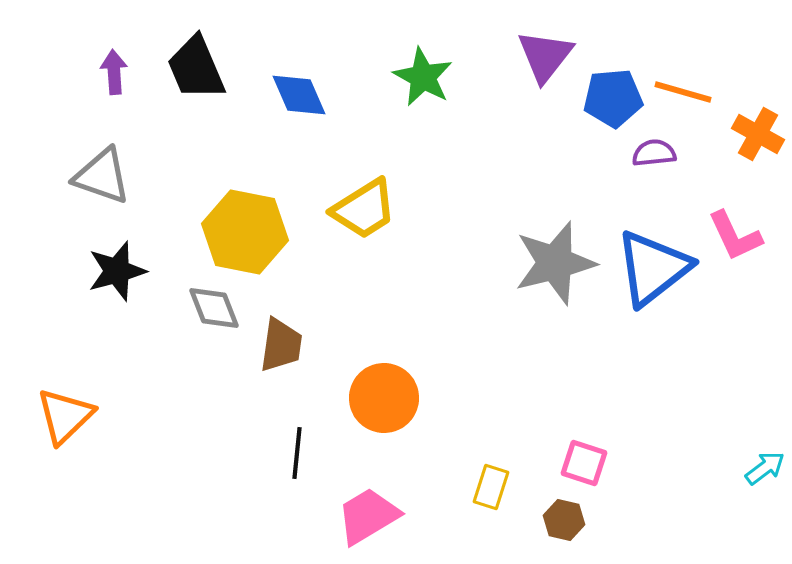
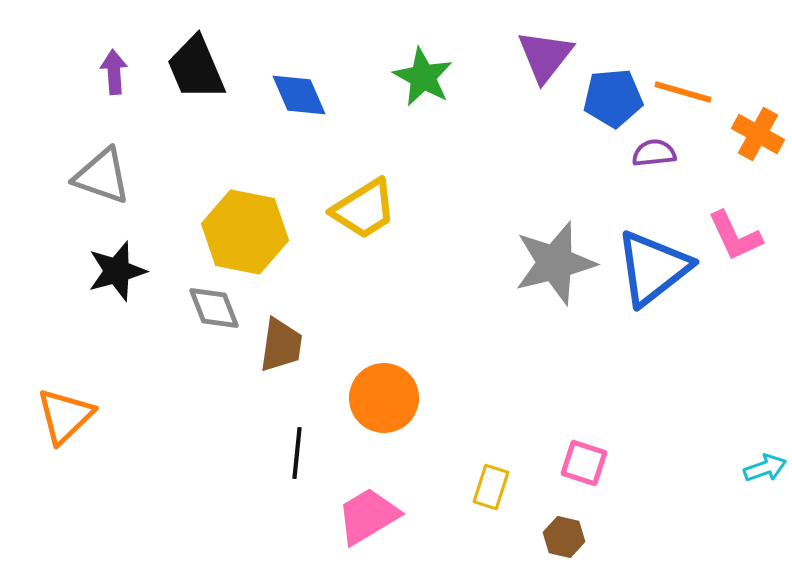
cyan arrow: rotated 18 degrees clockwise
brown hexagon: moved 17 px down
